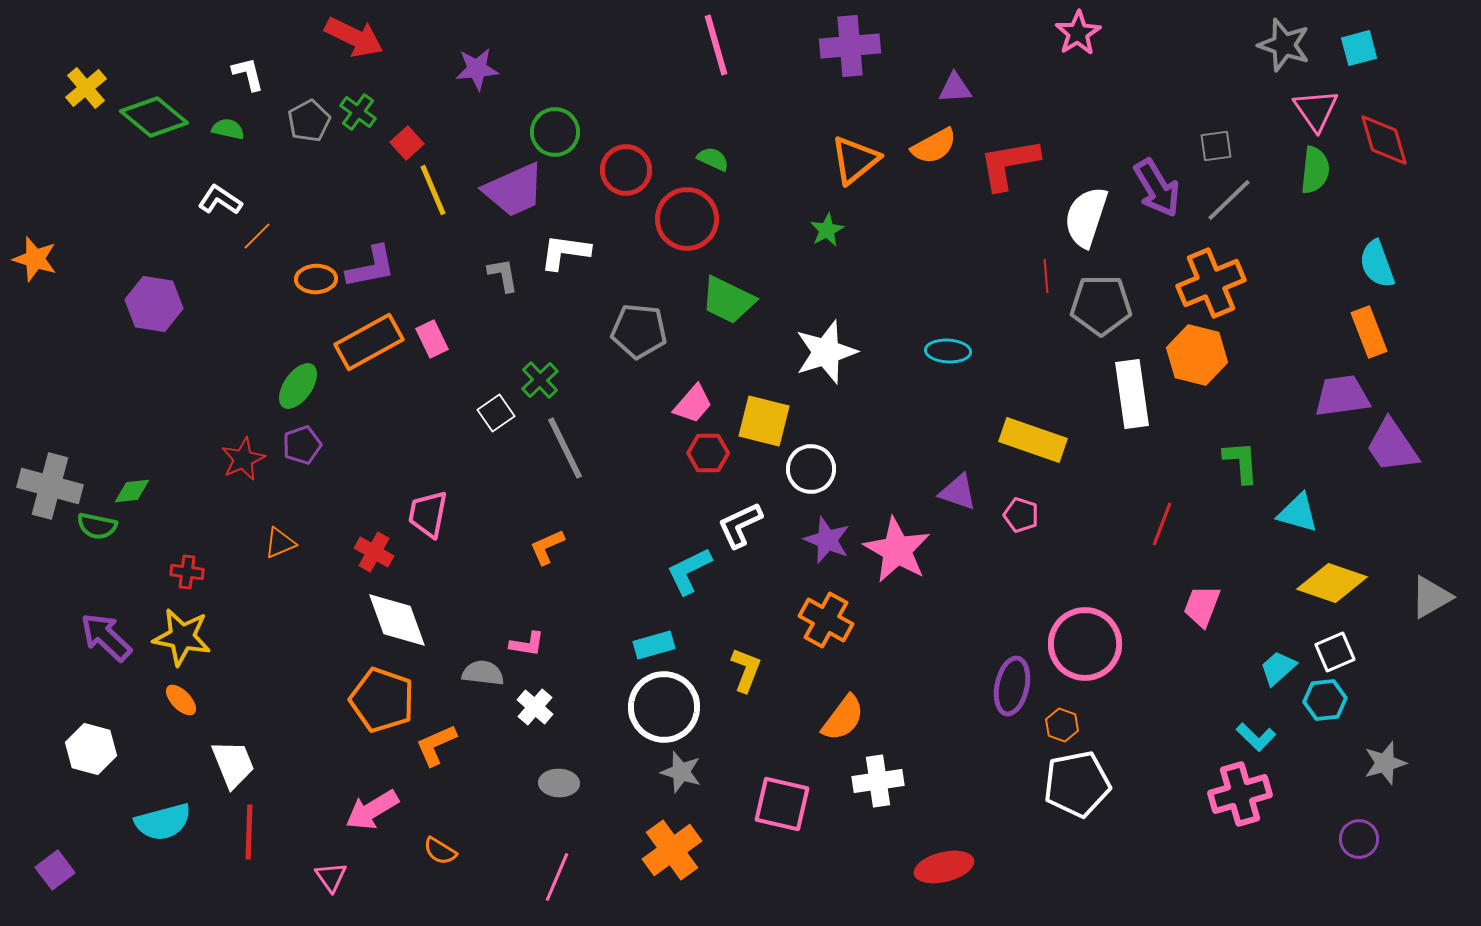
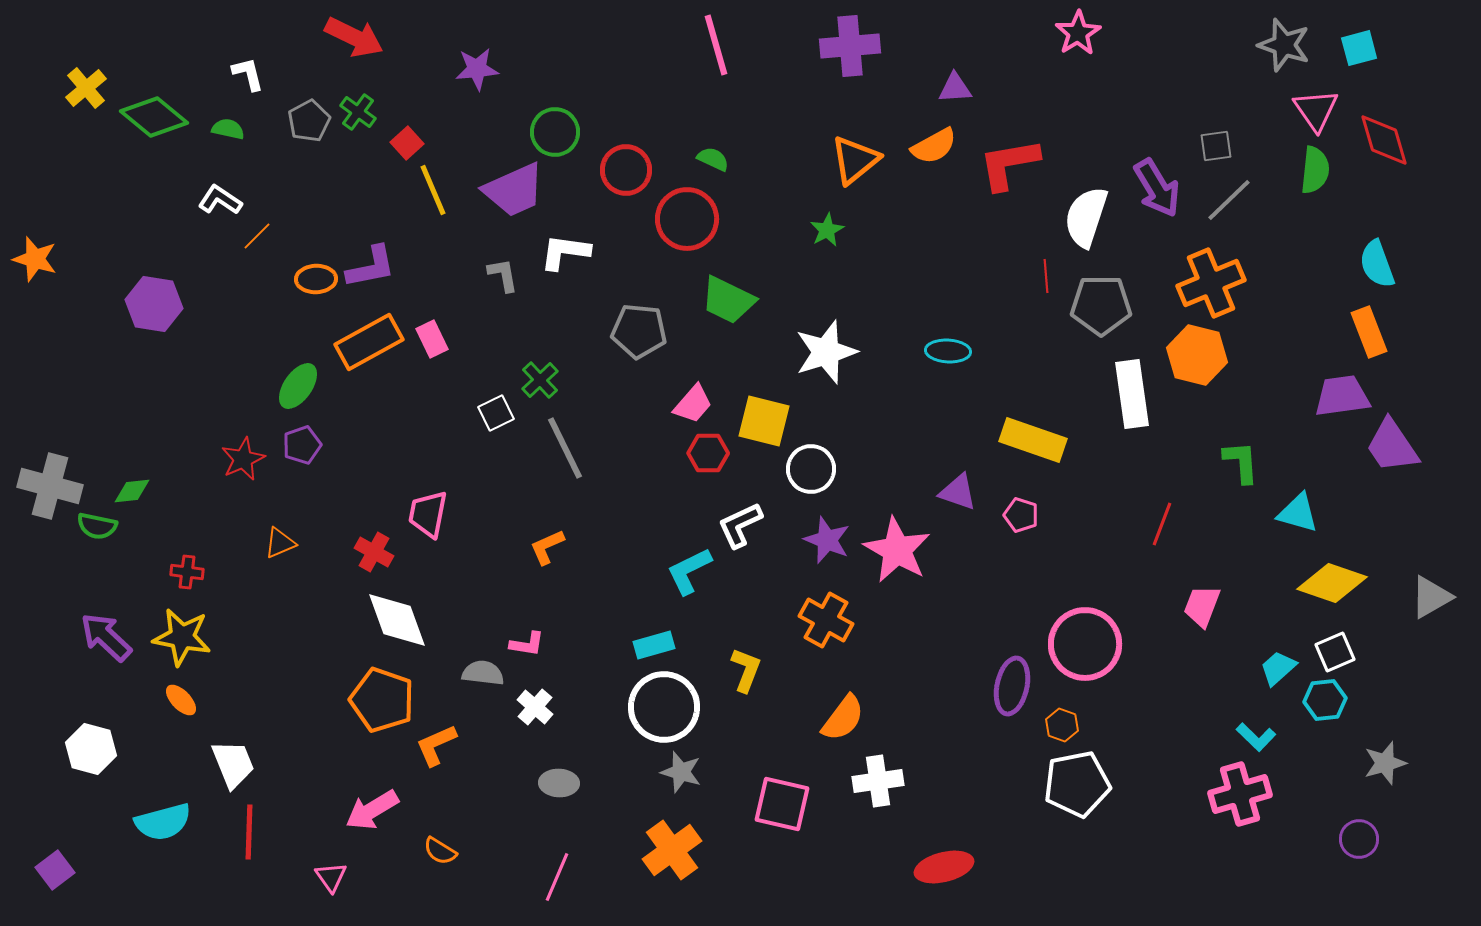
white square at (496, 413): rotated 9 degrees clockwise
